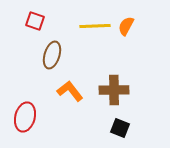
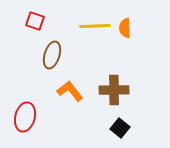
orange semicircle: moved 1 px left, 2 px down; rotated 30 degrees counterclockwise
black square: rotated 18 degrees clockwise
